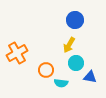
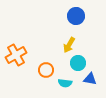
blue circle: moved 1 px right, 4 px up
orange cross: moved 1 px left, 2 px down
cyan circle: moved 2 px right
blue triangle: moved 2 px down
cyan semicircle: moved 4 px right
